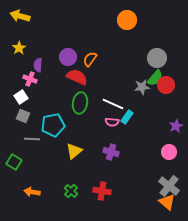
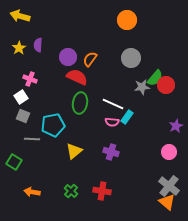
gray circle: moved 26 px left
purple semicircle: moved 20 px up
